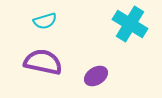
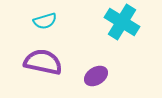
cyan cross: moved 8 px left, 2 px up
